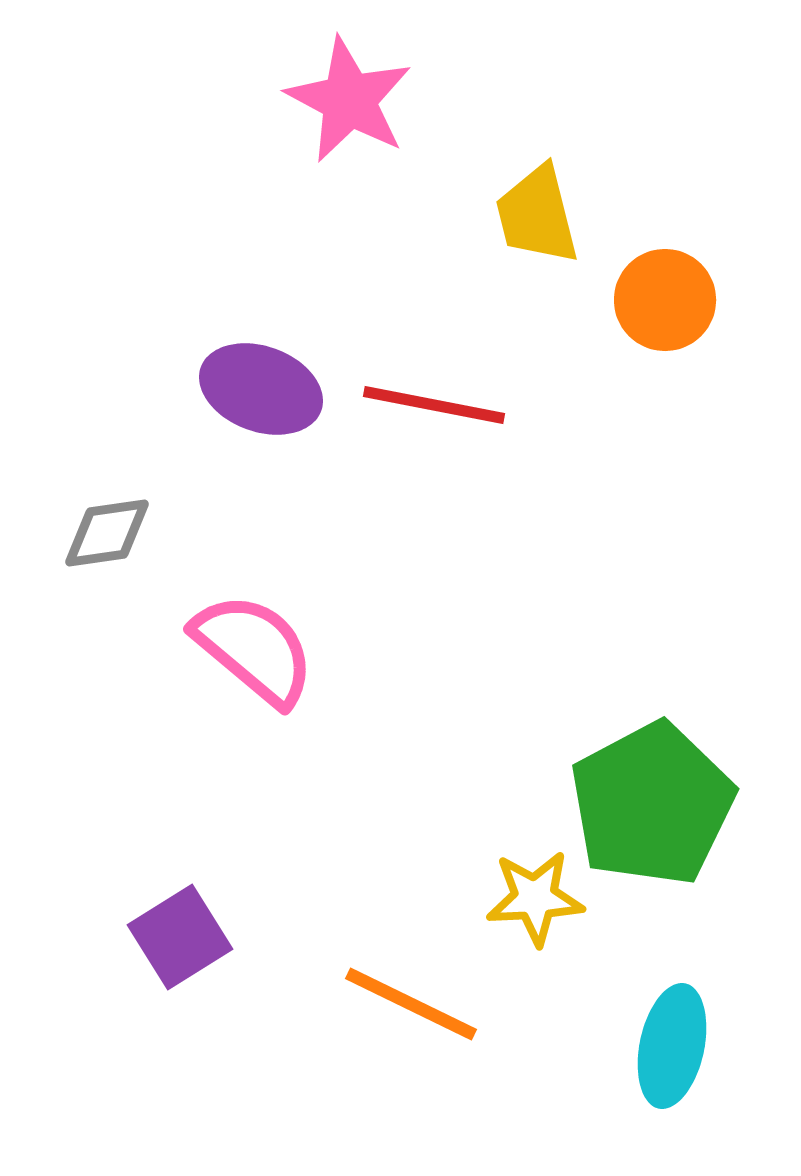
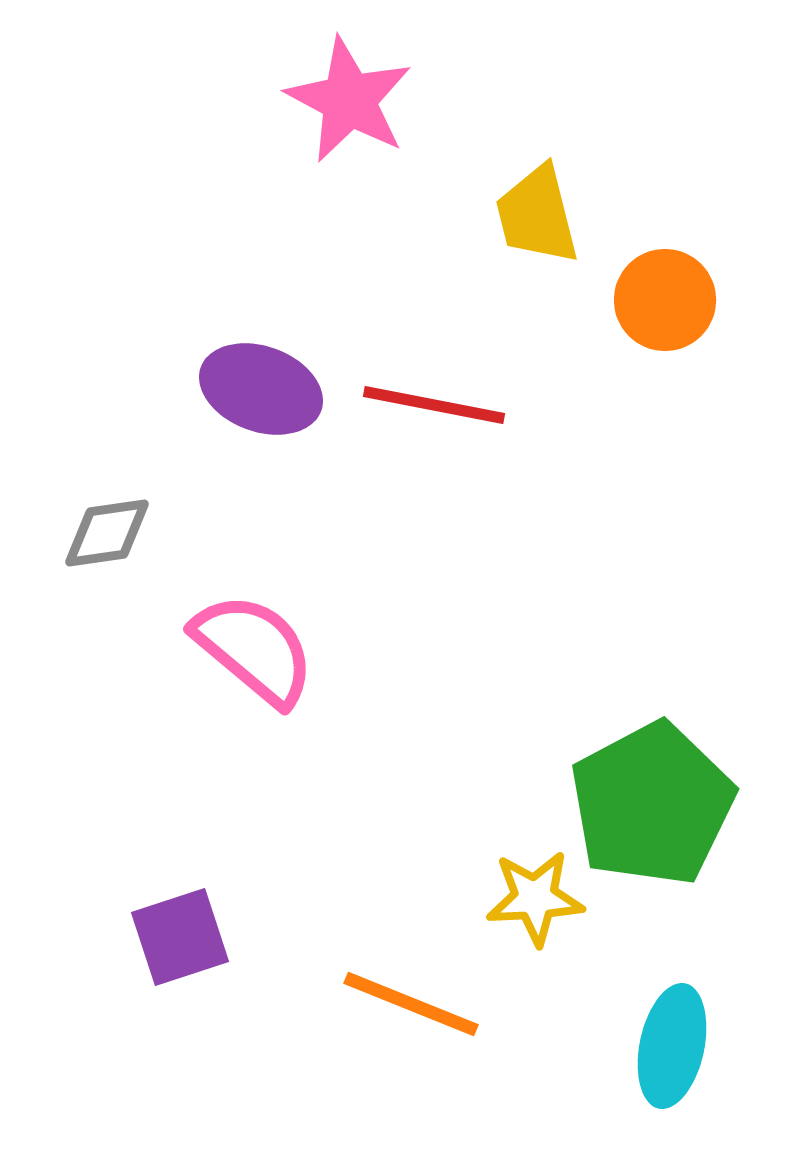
purple square: rotated 14 degrees clockwise
orange line: rotated 4 degrees counterclockwise
